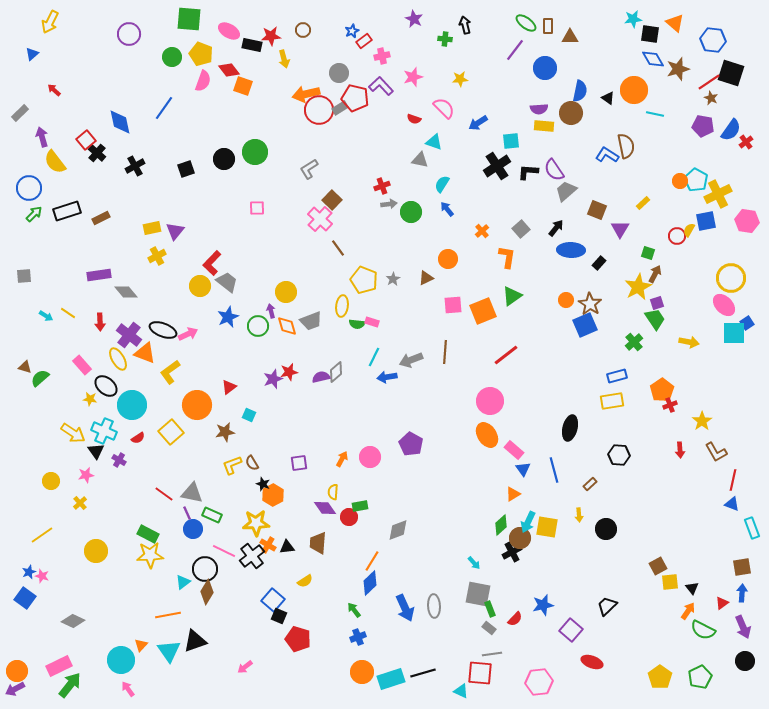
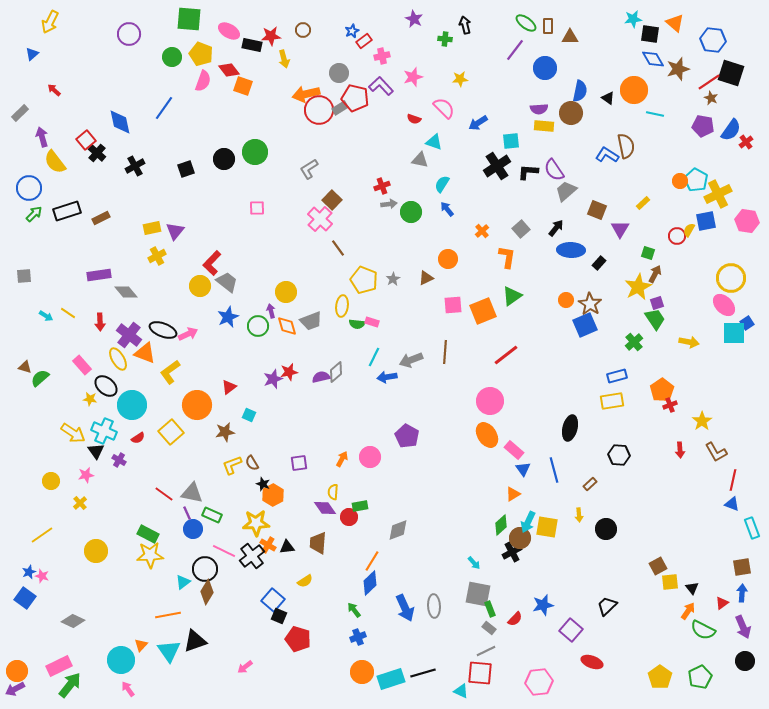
purple pentagon at (411, 444): moved 4 px left, 8 px up
gray line at (492, 654): moved 6 px left, 3 px up; rotated 18 degrees counterclockwise
